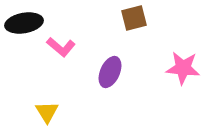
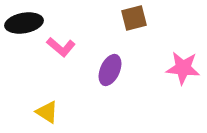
purple ellipse: moved 2 px up
yellow triangle: rotated 25 degrees counterclockwise
